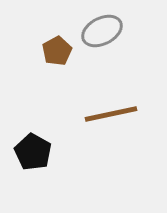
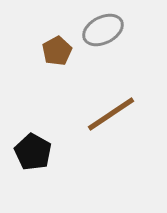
gray ellipse: moved 1 px right, 1 px up
brown line: rotated 22 degrees counterclockwise
